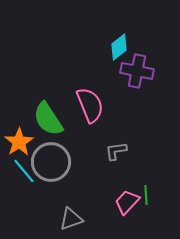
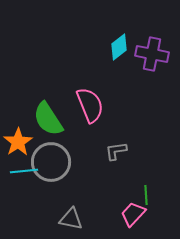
purple cross: moved 15 px right, 17 px up
orange star: moved 1 px left
cyan line: rotated 56 degrees counterclockwise
pink trapezoid: moved 6 px right, 12 px down
gray triangle: rotated 30 degrees clockwise
